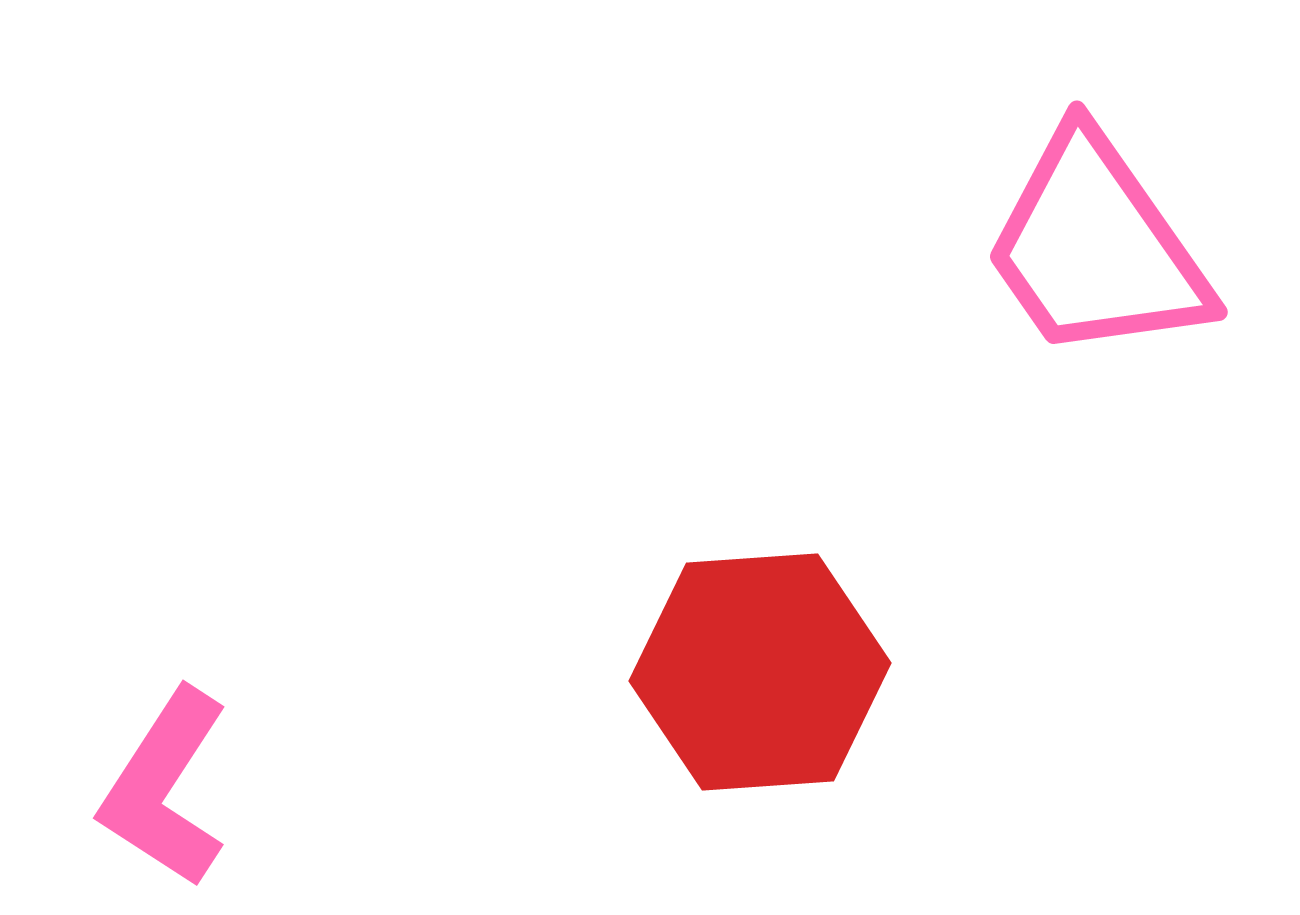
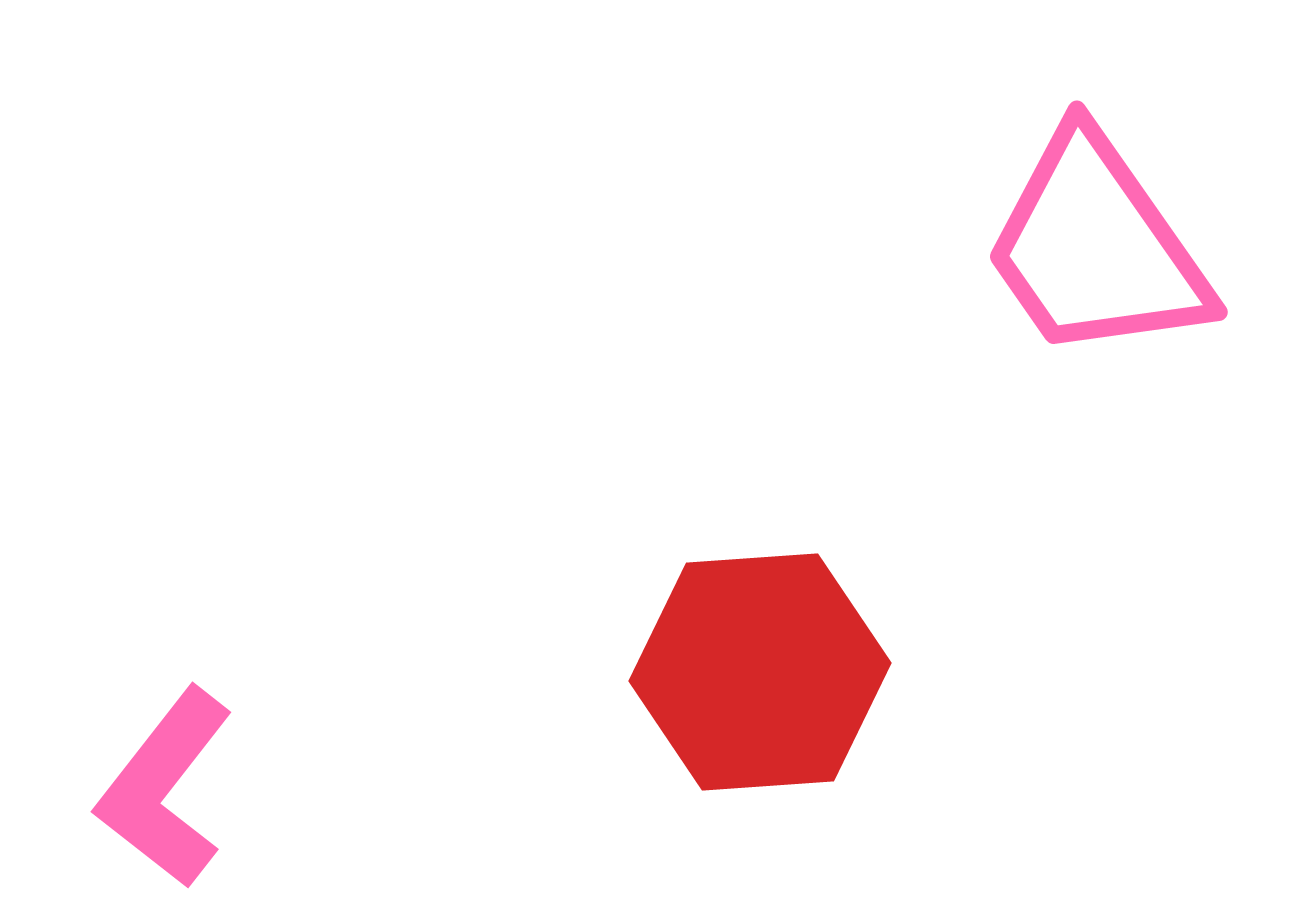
pink L-shape: rotated 5 degrees clockwise
